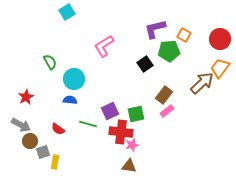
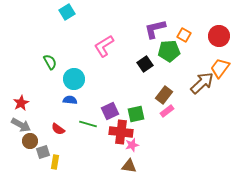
red circle: moved 1 px left, 3 px up
red star: moved 5 px left, 6 px down
